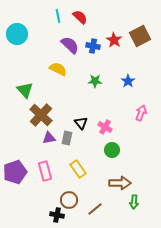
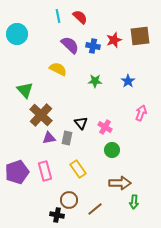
brown square: rotated 20 degrees clockwise
red star: rotated 21 degrees clockwise
purple pentagon: moved 2 px right
